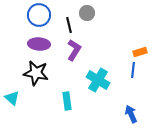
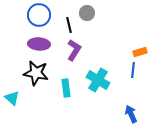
cyan rectangle: moved 1 px left, 13 px up
